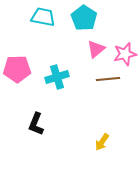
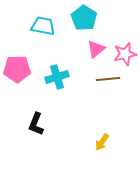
cyan trapezoid: moved 9 px down
